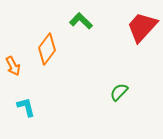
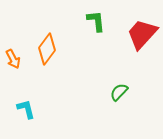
green L-shape: moved 15 px right; rotated 40 degrees clockwise
red trapezoid: moved 7 px down
orange arrow: moved 7 px up
cyan L-shape: moved 2 px down
